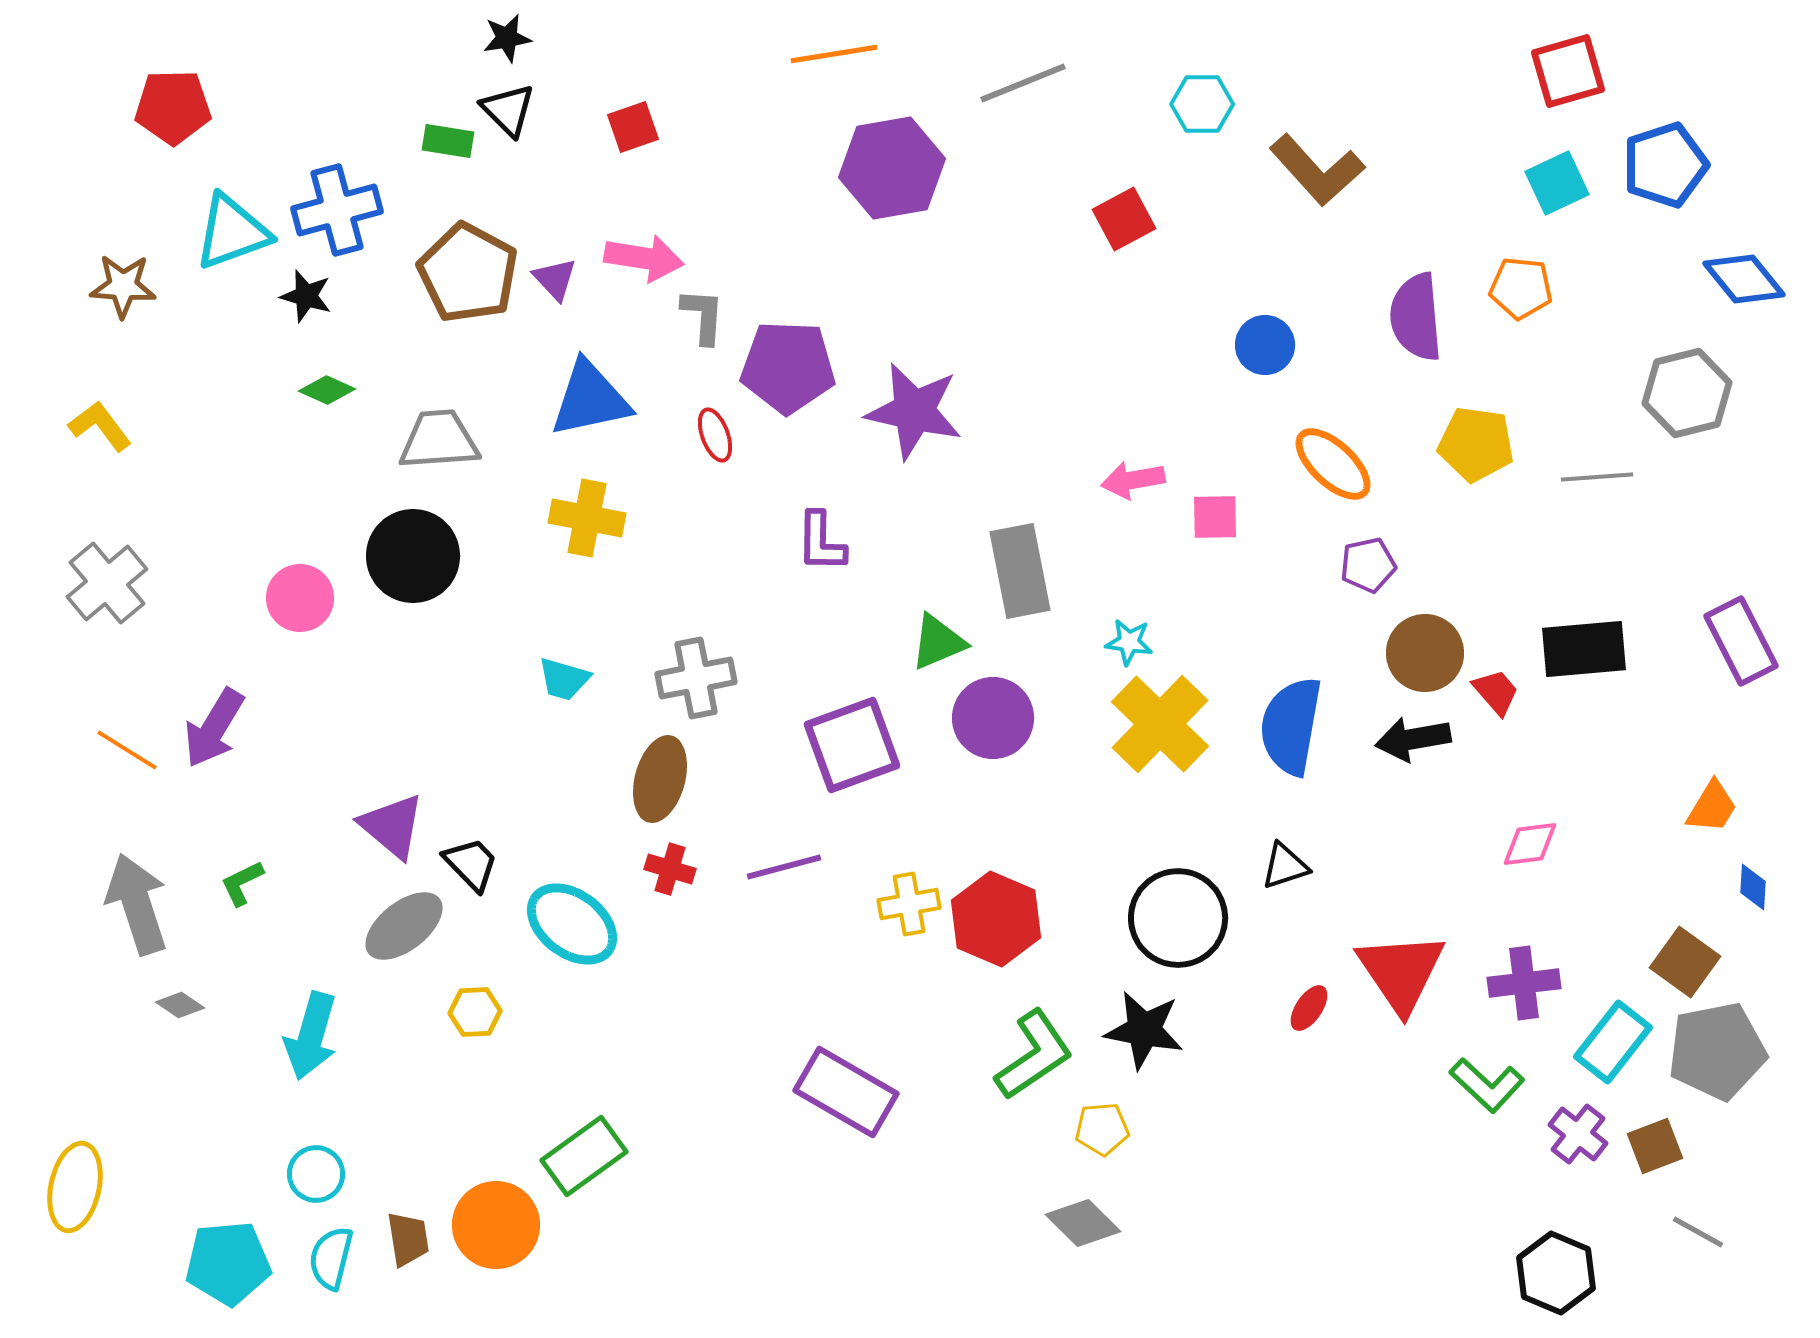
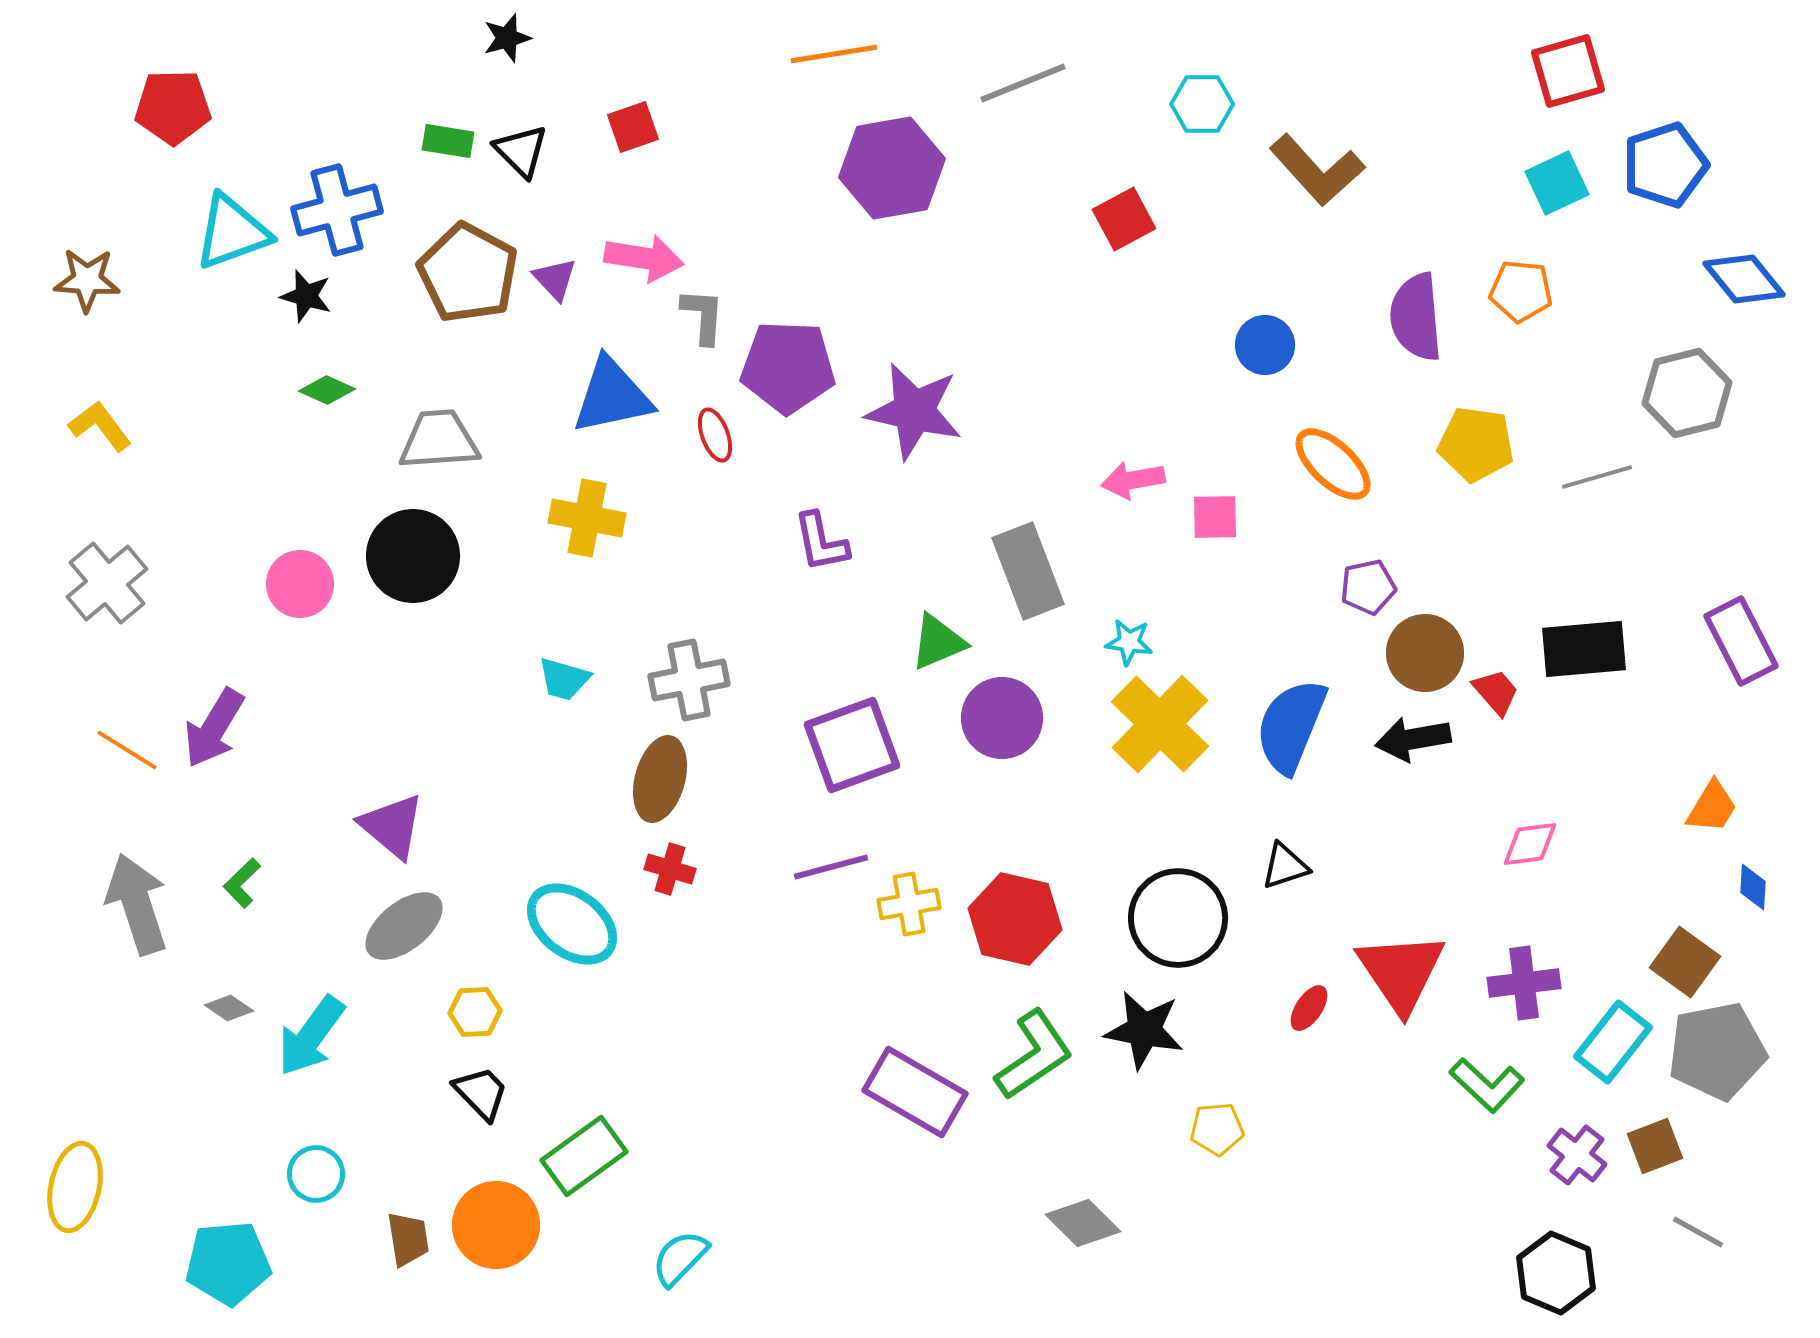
black star at (507, 38): rotated 6 degrees counterclockwise
black triangle at (508, 110): moved 13 px right, 41 px down
brown star at (123, 286): moved 36 px left, 6 px up
orange pentagon at (1521, 288): moved 3 px down
blue triangle at (590, 399): moved 22 px right, 3 px up
gray line at (1597, 477): rotated 12 degrees counterclockwise
purple L-shape at (821, 542): rotated 12 degrees counterclockwise
purple pentagon at (1368, 565): moved 22 px down
gray rectangle at (1020, 571): moved 8 px right; rotated 10 degrees counterclockwise
pink circle at (300, 598): moved 14 px up
gray cross at (696, 678): moved 7 px left, 2 px down
purple circle at (993, 718): moved 9 px right
blue semicircle at (1291, 726): rotated 12 degrees clockwise
black trapezoid at (471, 864): moved 10 px right, 229 px down
purple line at (784, 867): moved 47 px right
green L-shape at (242, 883): rotated 18 degrees counterclockwise
red hexagon at (996, 919): moved 19 px right; rotated 10 degrees counterclockwise
gray diamond at (180, 1005): moved 49 px right, 3 px down
cyan arrow at (311, 1036): rotated 20 degrees clockwise
purple rectangle at (846, 1092): moved 69 px right
yellow pentagon at (1102, 1129): moved 115 px right
purple cross at (1578, 1134): moved 1 px left, 21 px down
cyan semicircle at (331, 1258): moved 349 px right; rotated 30 degrees clockwise
